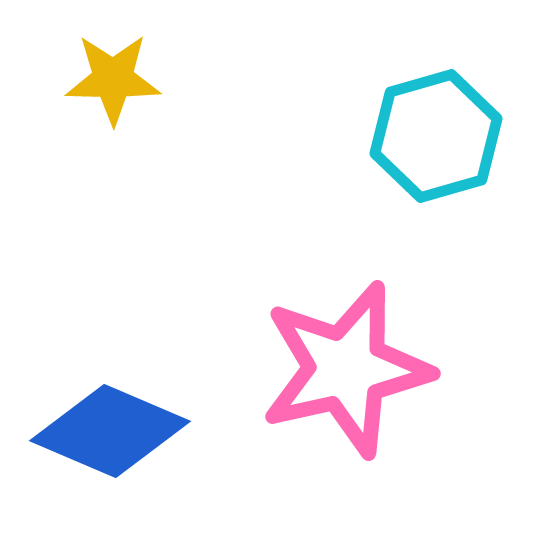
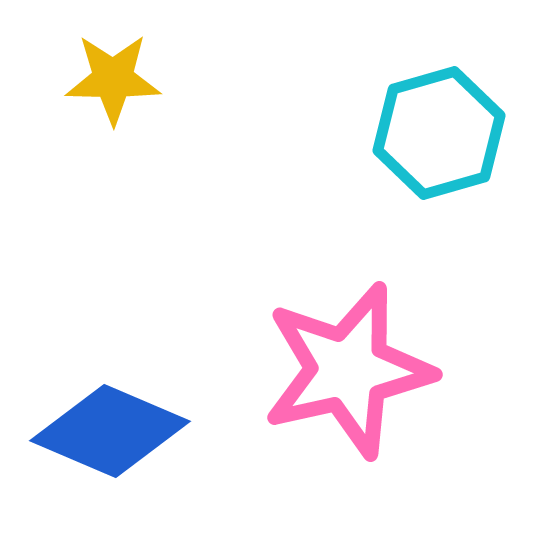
cyan hexagon: moved 3 px right, 3 px up
pink star: moved 2 px right, 1 px down
